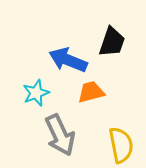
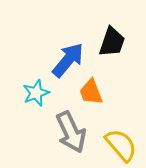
blue arrow: rotated 108 degrees clockwise
orange trapezoid: rotated 96 degrees counterclockwise
gray arrow: moved 11 px right, 3 px up
yellow semicircle: rotated 30 degrees counterclockwise
